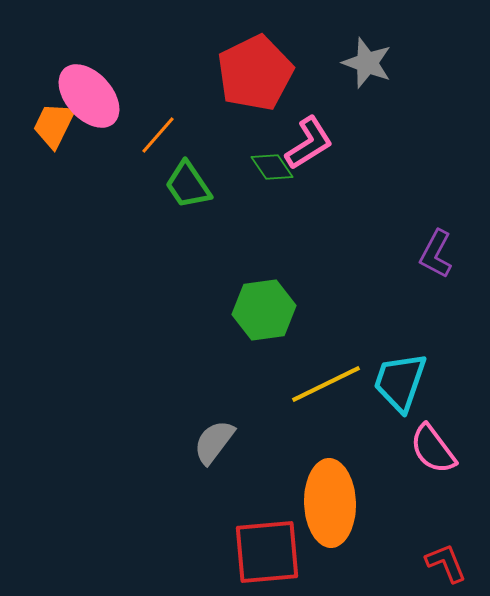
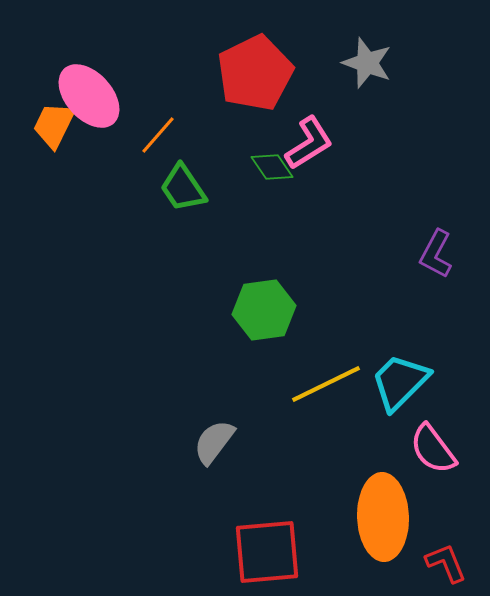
green trapezoid: moved 5 px left, 3 px down
cyan trapezoid: rotated 26 degrees clockwise
orange ellipse: moved 53 px right, 14 px down
